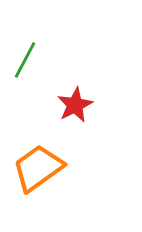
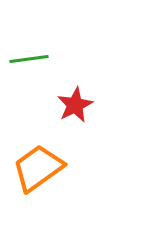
green line: moved 4 px right, 1 px up; rotated 54 degrees clockwise
